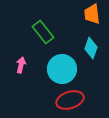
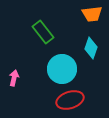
orange trapezoid: rotated 90 degrees counterclockwise
pink arrow: moved 7 px left, 13 px down
